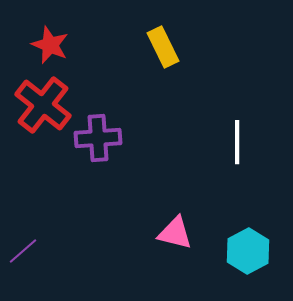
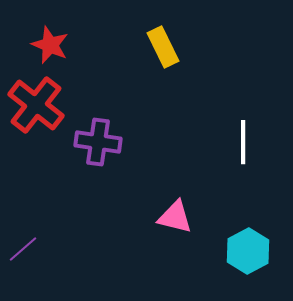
red cross: moved 7 px left
purple cross: moved 4 px down; rotated 12 degrees clockwise
white line: moved 6 px right
pink triangle: moved 16 px up
purple line: moved 2 px up
